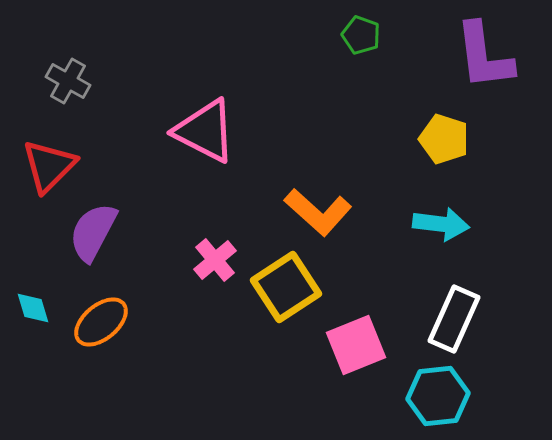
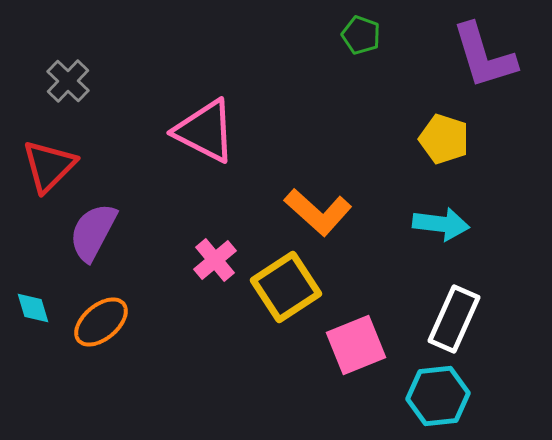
purple L-shape: rotated 10 degrees counterclockwise
gray cross: rotated 15 degrees clockwise
